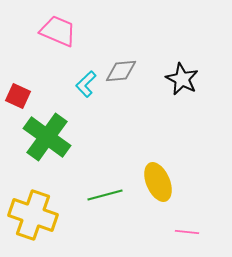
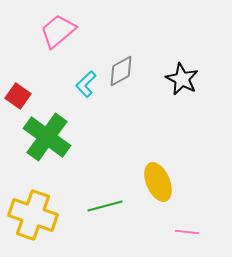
pink trapezoid: rotated 63 degrees counterclockwise
gray diamond: rotated 24 degrees counterclockwise
red square: rotated 10 degrees clockwise
green line: moved 11 px down
